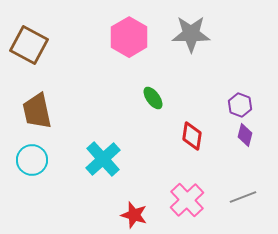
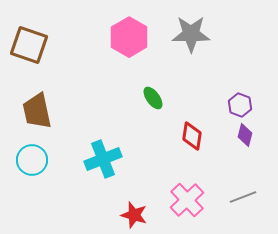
brown square: rotated 9 degrees counterclockwise
cyan cross: rotated 21 degrees clockwise
